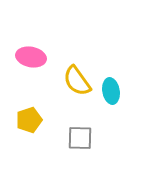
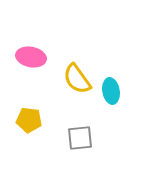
yellow semicircle: moved 2 px up
yellow pentagon: rotated 25 degrees clockwise
gray square: rotated 8 degrees counterclockwise
